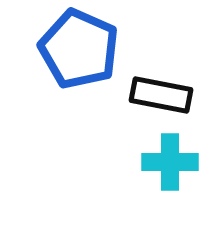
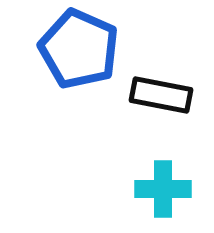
cyan cross: moved 7 px left, 27 px down
